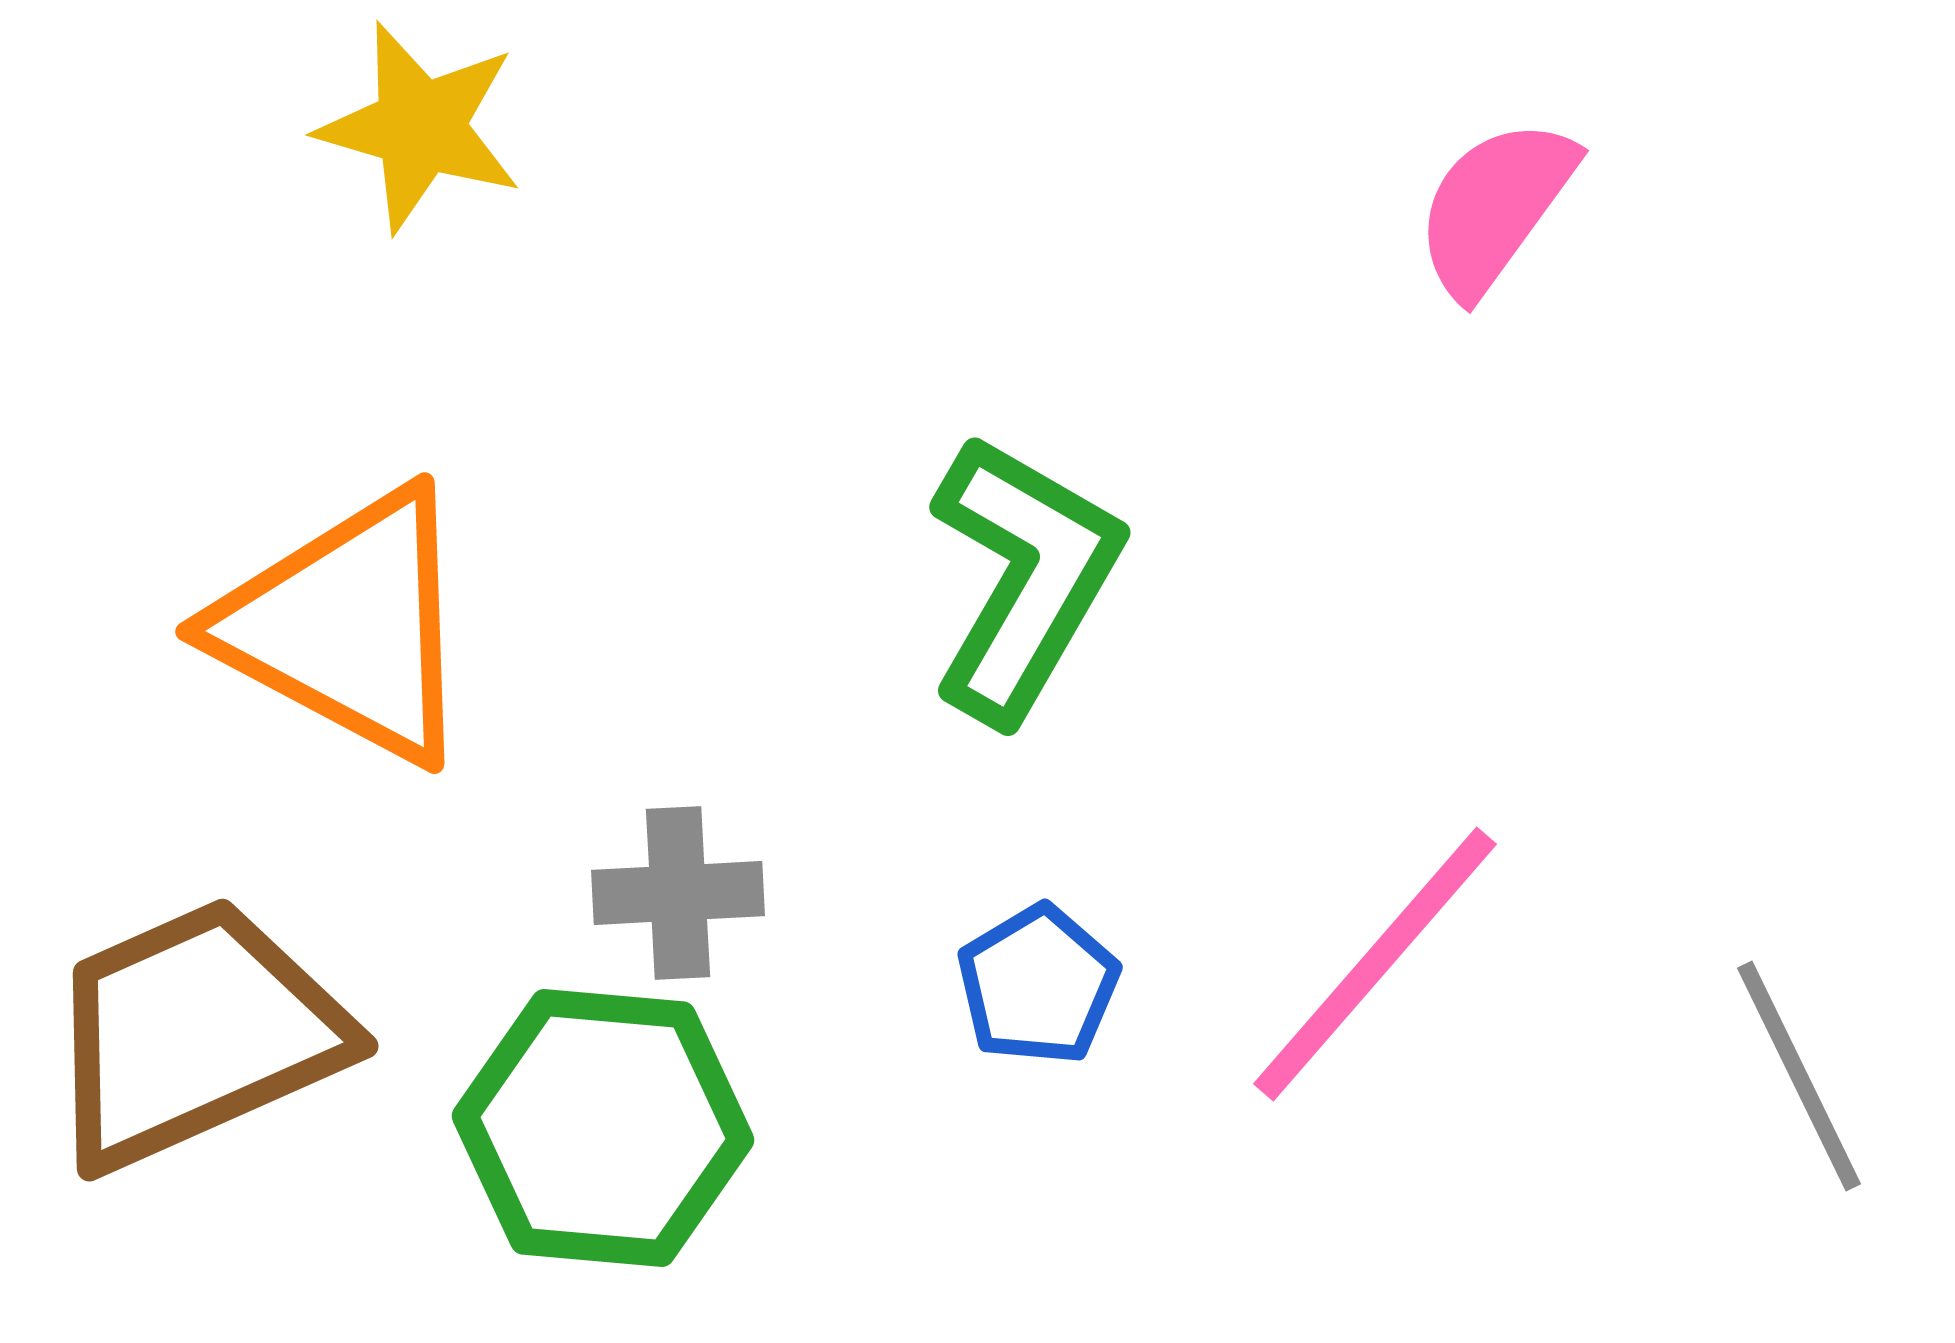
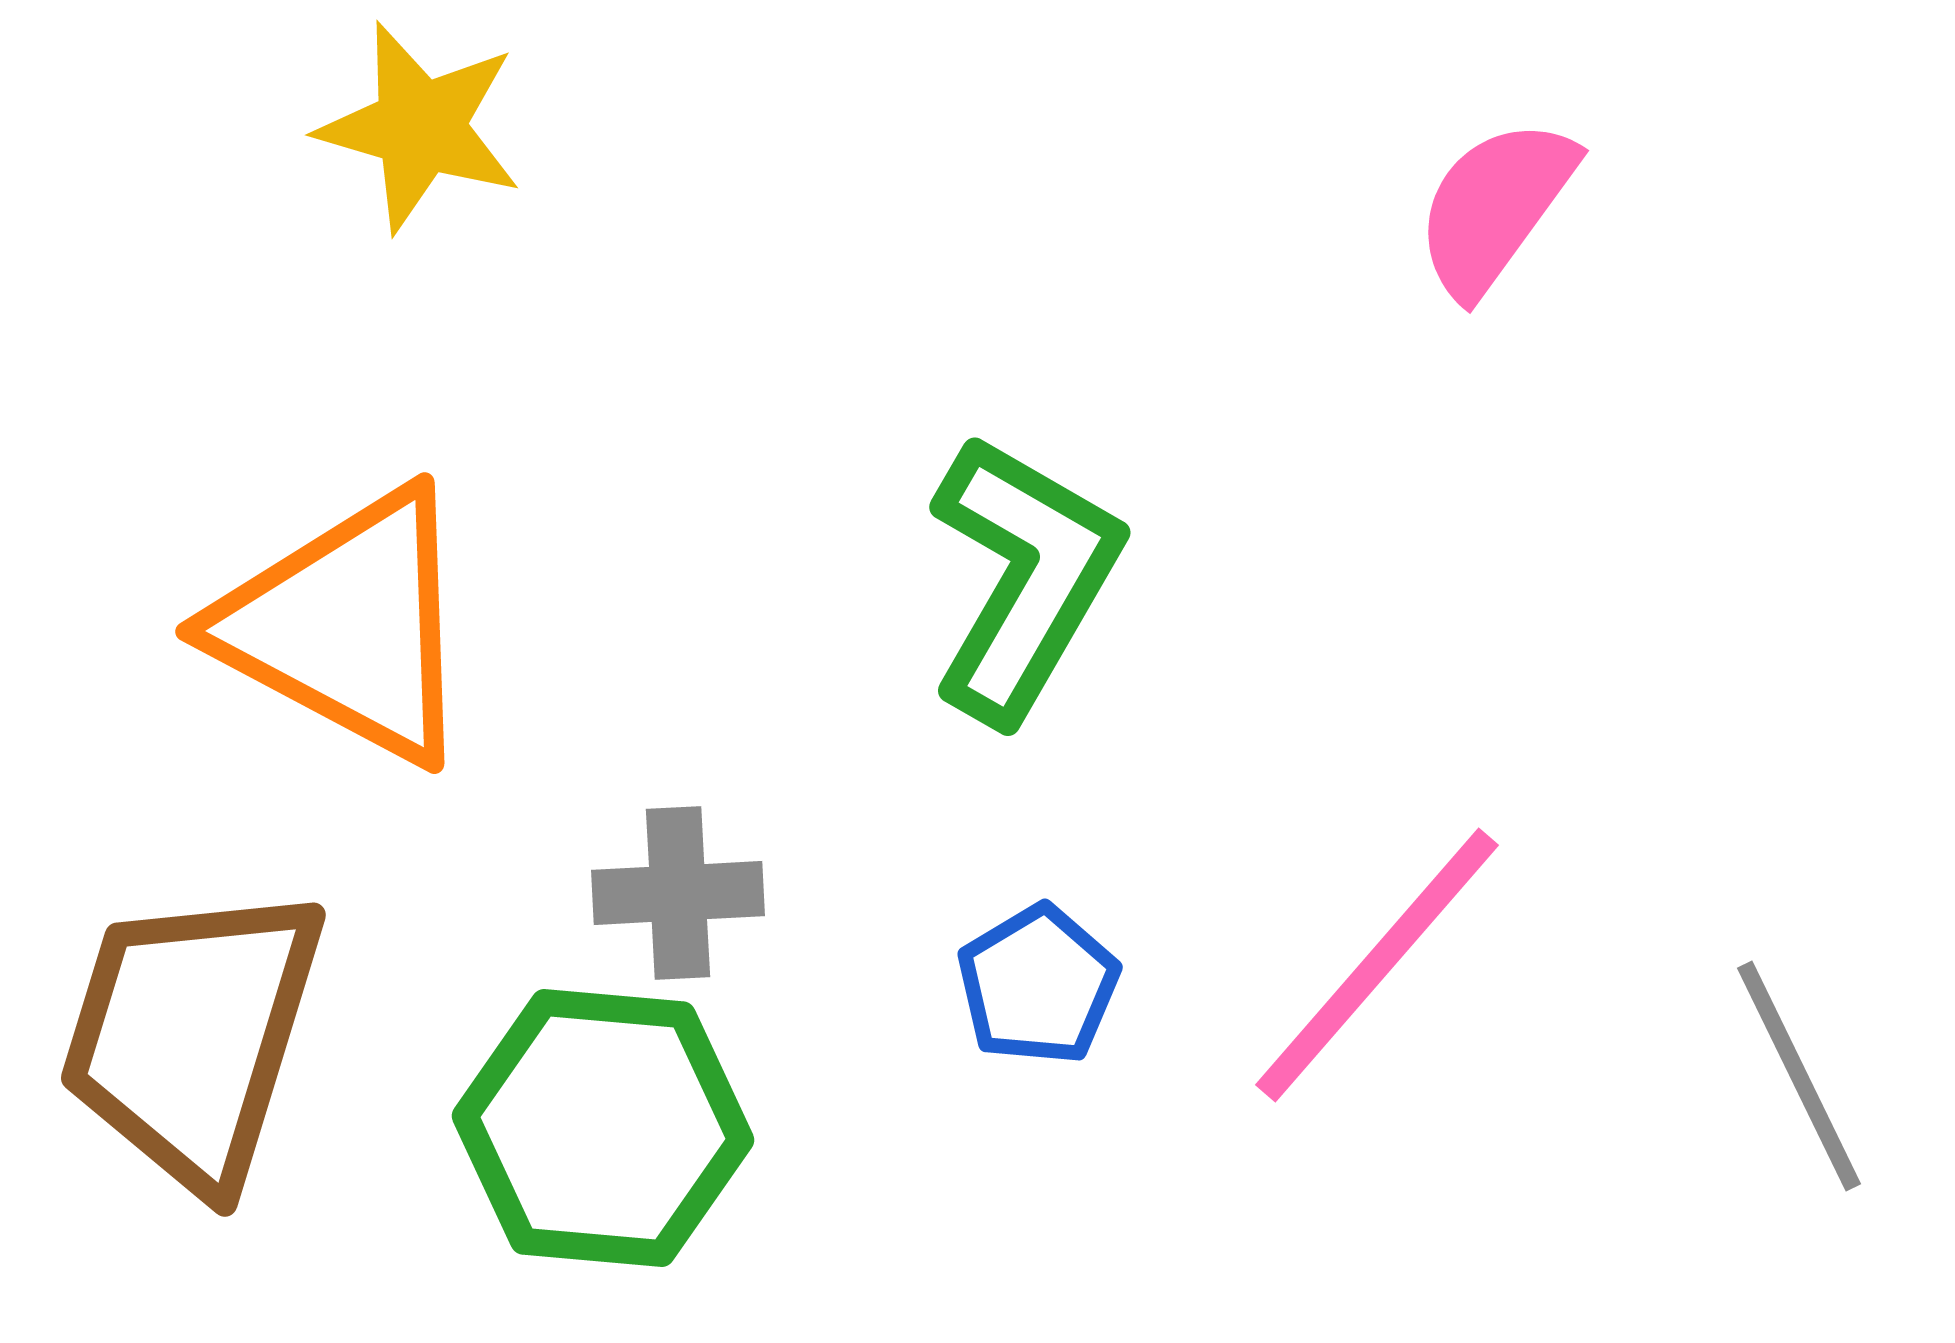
pink line: moved 2 px right, 1 px down
brown trapezoid: moved 3 px left, 2 px down; rotated 49 degrees counterclockwise
